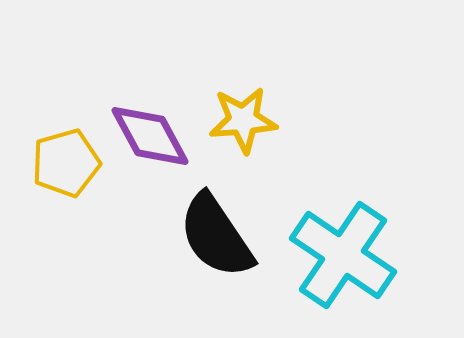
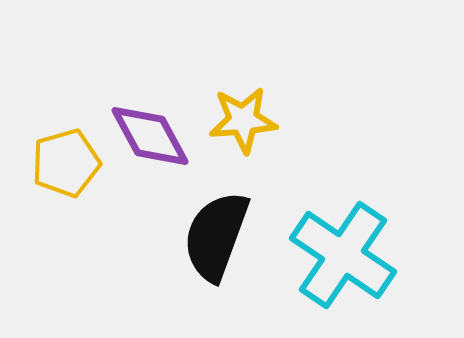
black semicircle: rotated 54 degrees clockwise
